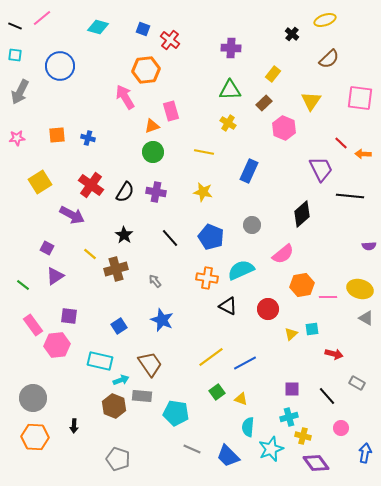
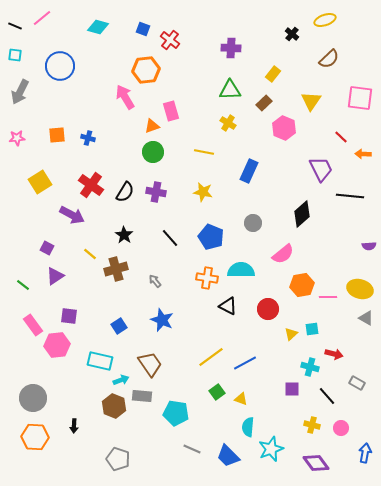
red line at (341, 143): moved 6 px up
gray circle at (252, 225): moved 1 px right, 2 px up
cyan semicircle at (241, 270): rotated 24 degrees clockwise
cyan cross at (289, 417): moved 21 px right, 50 px up; rotated 30 degrees clockwise
yellow cross at (303, 436): moved 9 px right, 11 px up
